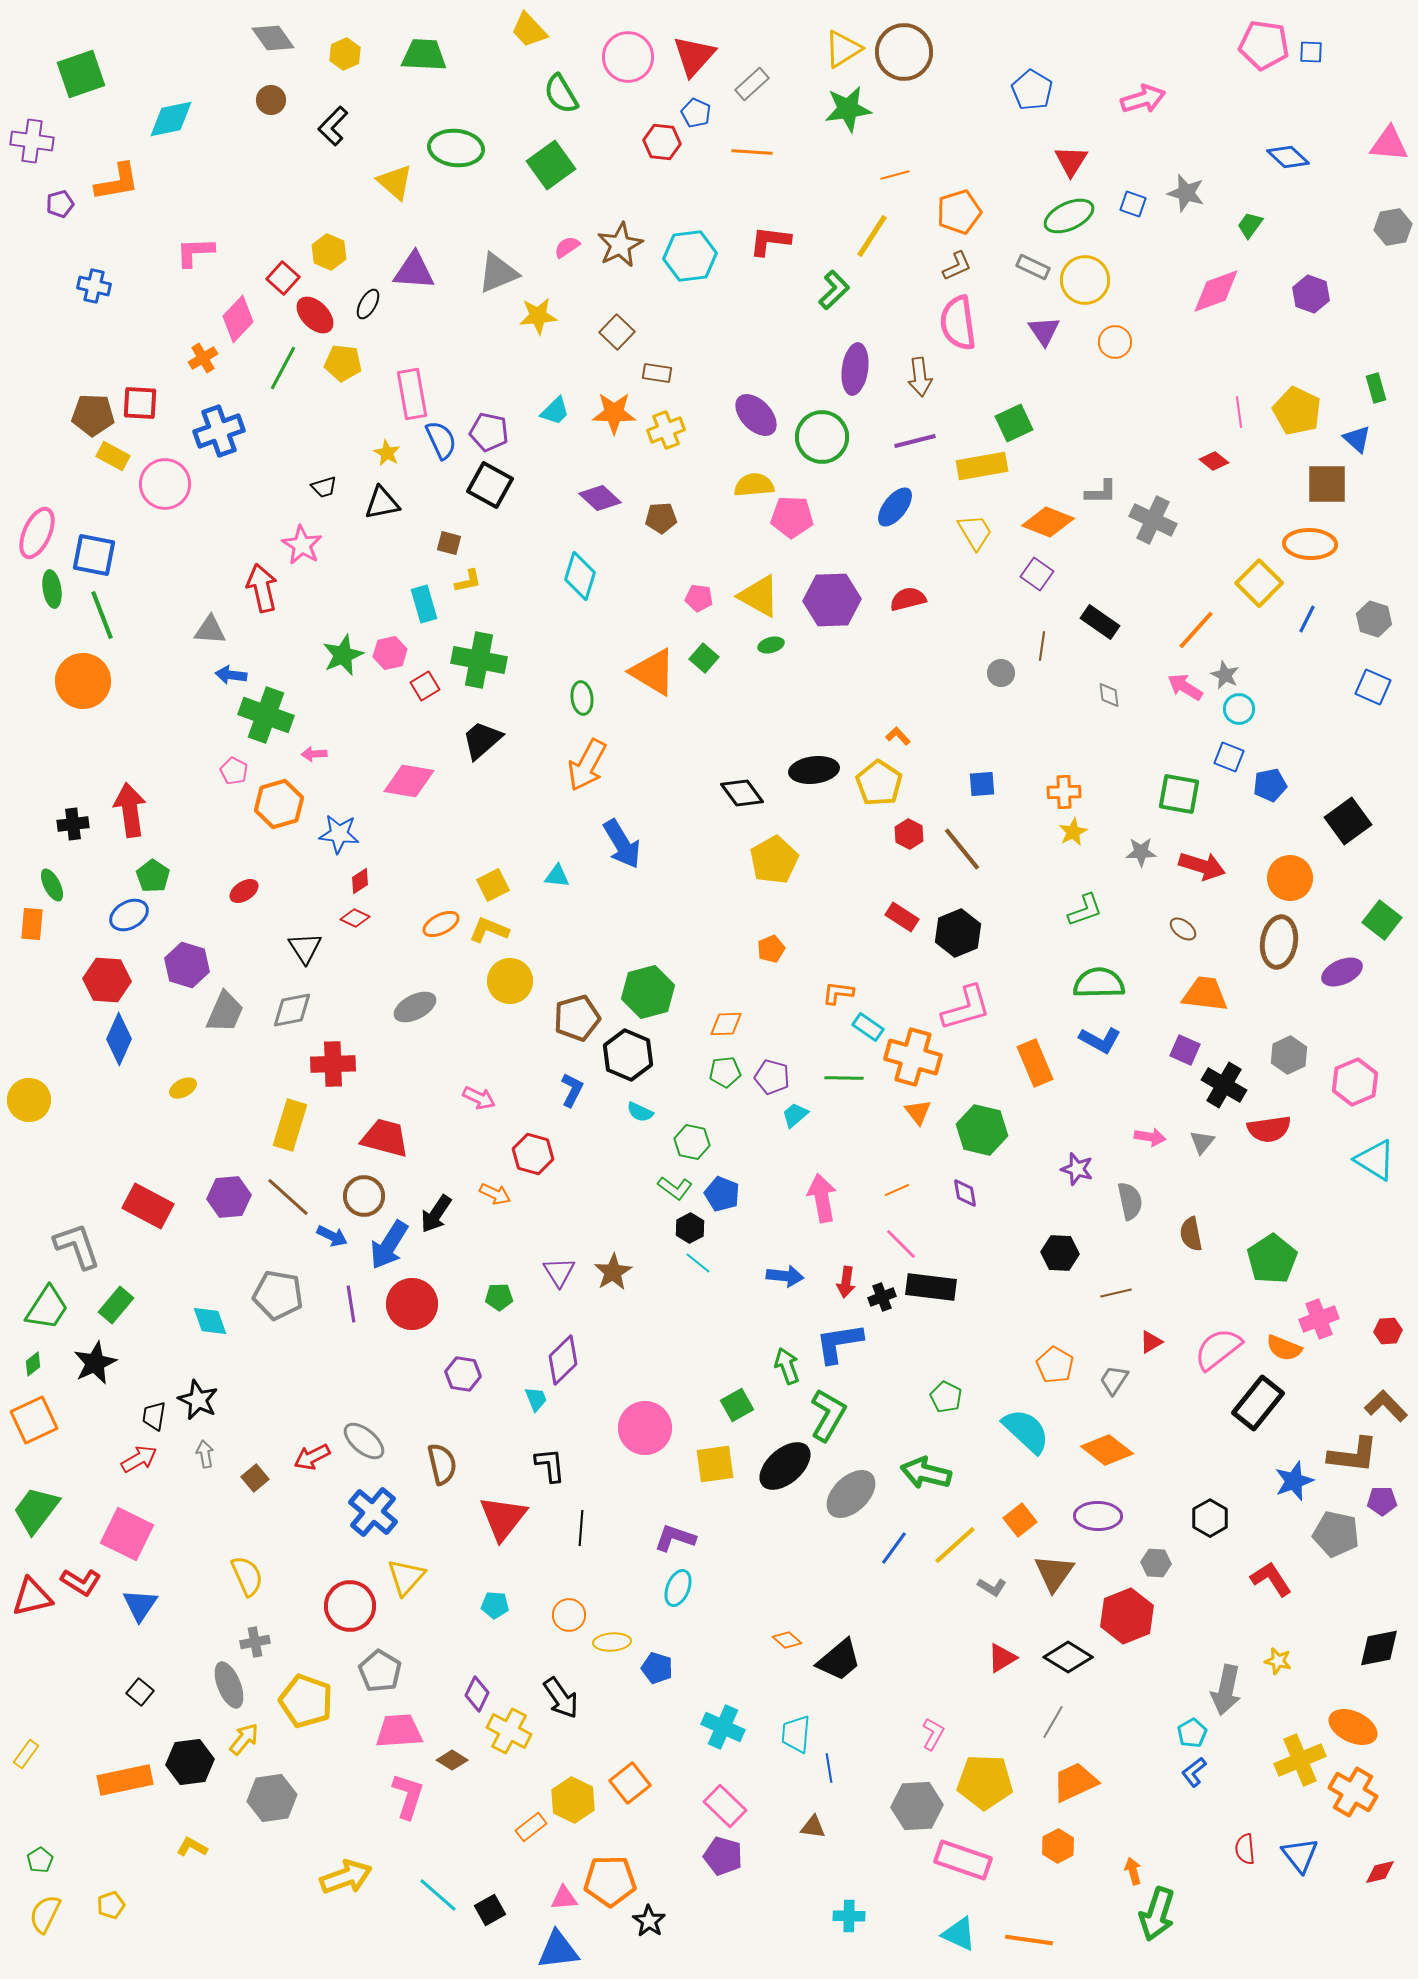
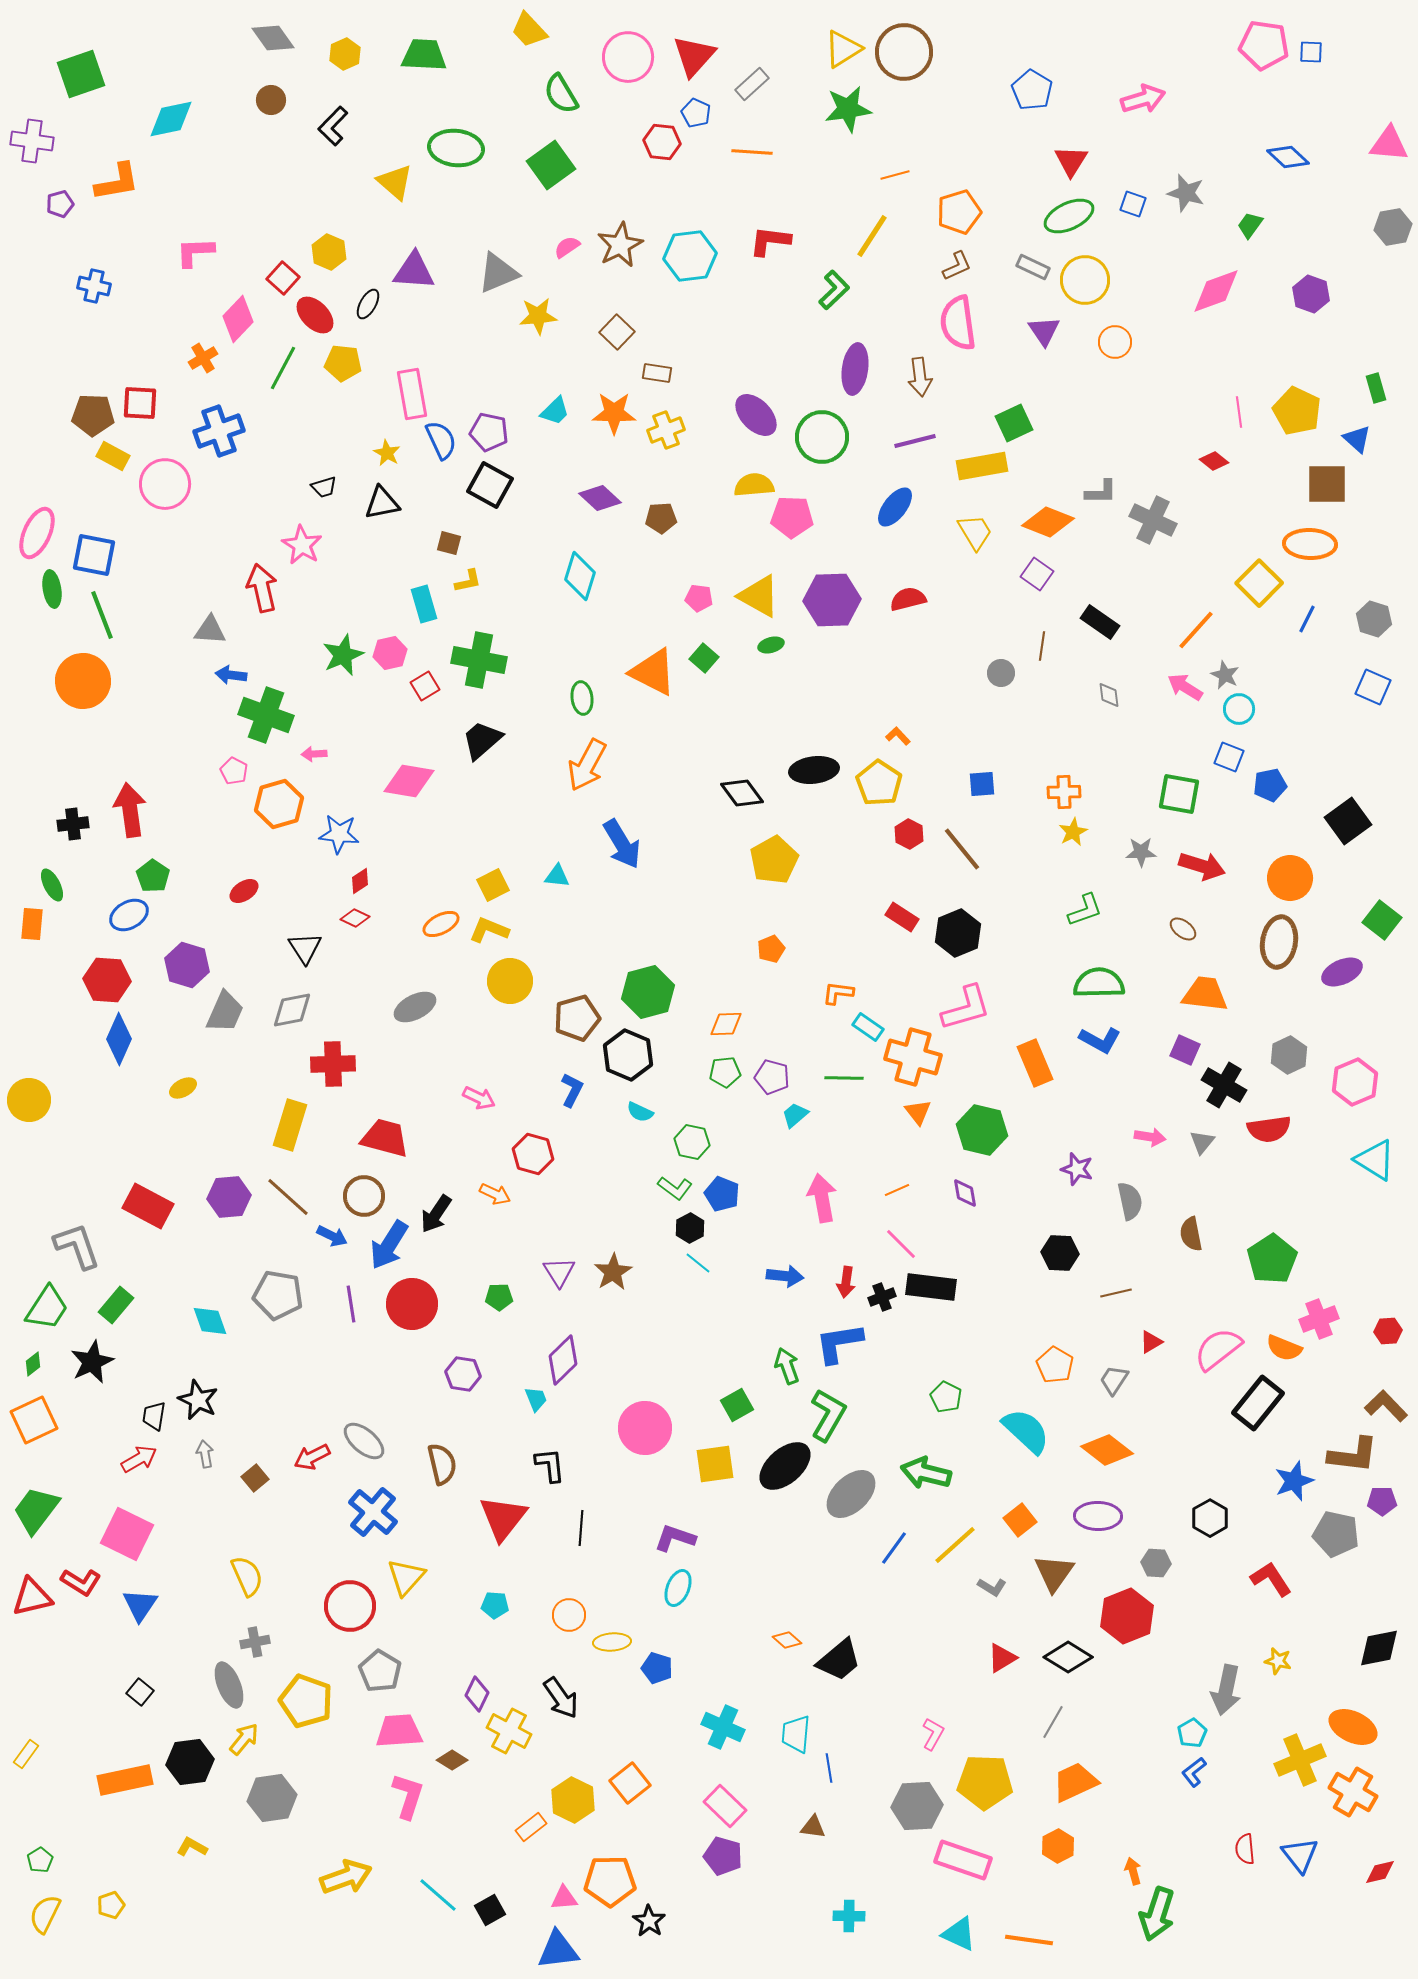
orange triangle at (653, 672): rotated 4 degrees counterclockwise
black star at (95, 1363): moved 3 px left, 1 px up
